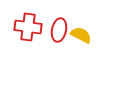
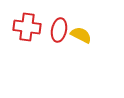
red cross: moved 1 px left
